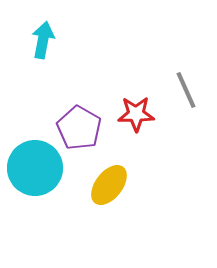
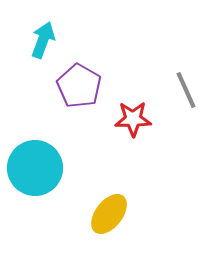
cyan arrow: rotated 9 degrees clockwise
red star: moved 3 px left, 5 px down
purple pentagon: moved 42 px up
yellow ellipse: moved 29 px down
